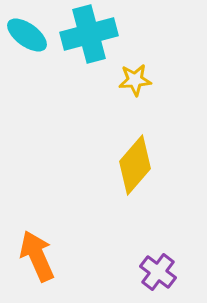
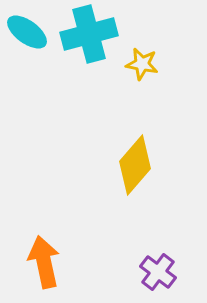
cyan ellipse: moved 3 px up
yellow star: moved 7 px right, 16 px up; rotated 16 degrees clockwise
orange arrow: moved 7 px right, 6 px down; rotated 12 degrees clockwise
